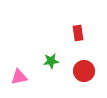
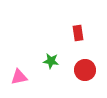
green star: rotated 14 degrees clockwise
red circle: moved 1 px right, 1 px up
